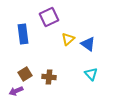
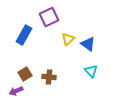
blue rectangle: moved 1 px right, 1 px down; rotated 36 degrees clockwise
cyan triangle: moved 3 px up
